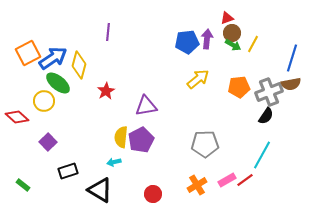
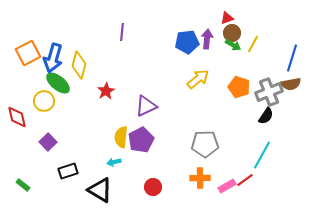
purple line: moved 14 px right
blue arrow: rotated 140 degrees clockwise
orange pentagon: rotated 25 degrees clockwise
purple triangle: rotated 15 degrees counterclockwise
red diamond: rotated 35 degrees clockwise
pink rectangle: moved 6 px down
orange cross: moved 3 px right, 7 px up; rotated 30 degrees clockwise
red circle: moved 7 px up
